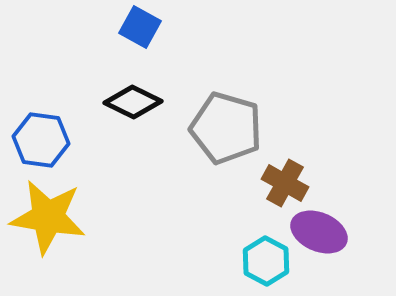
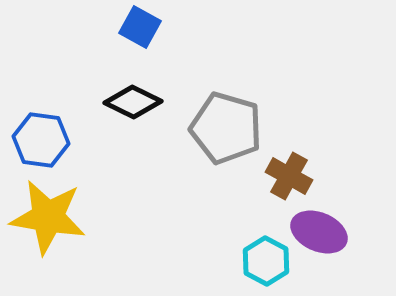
brown cross: moved 4 px right, 7 px up
